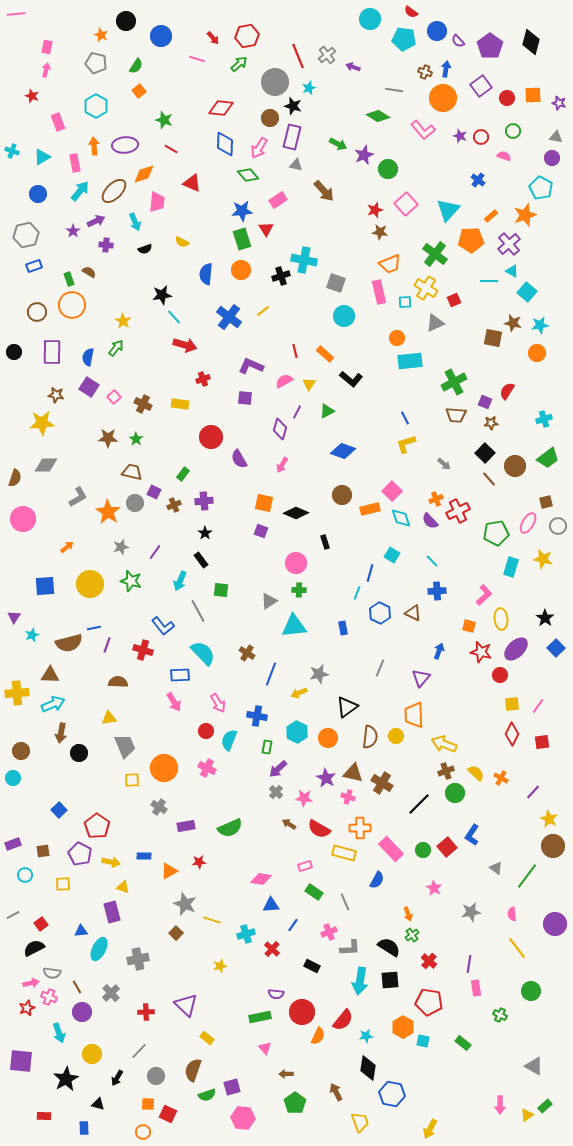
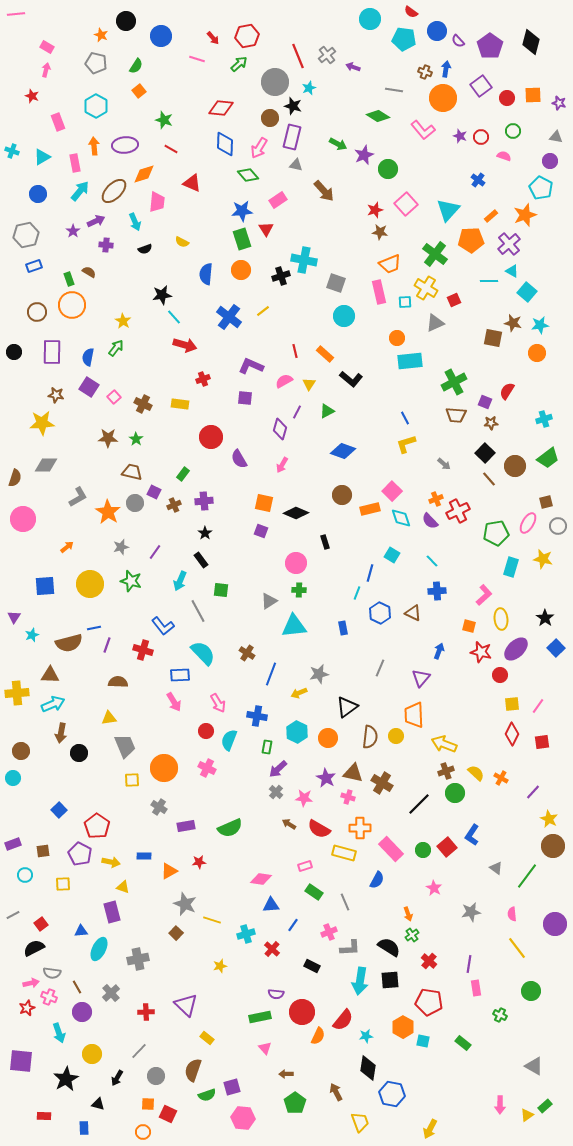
pink rectangle at (47, 47): rotated 72 degrees counterclockwise
purple circle at (552, 158): moved 2 px left, 3 px down
